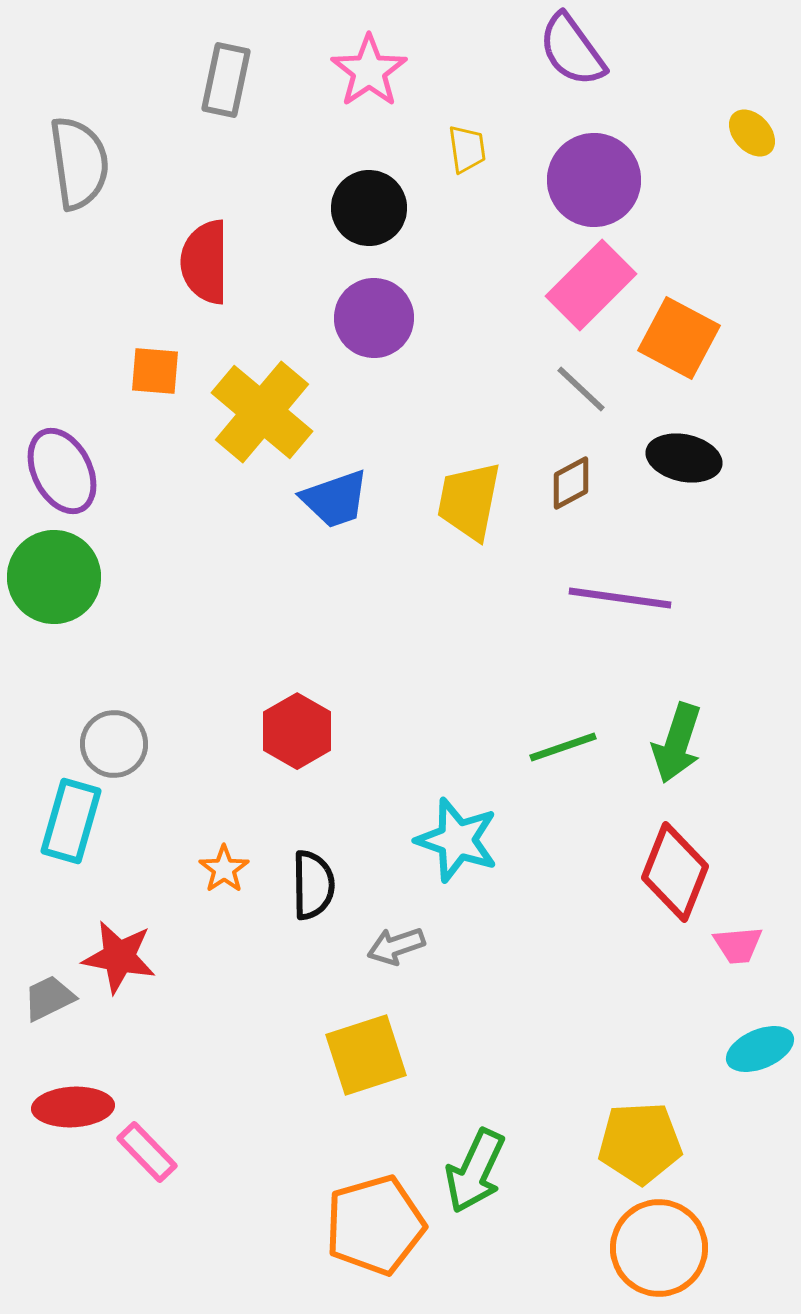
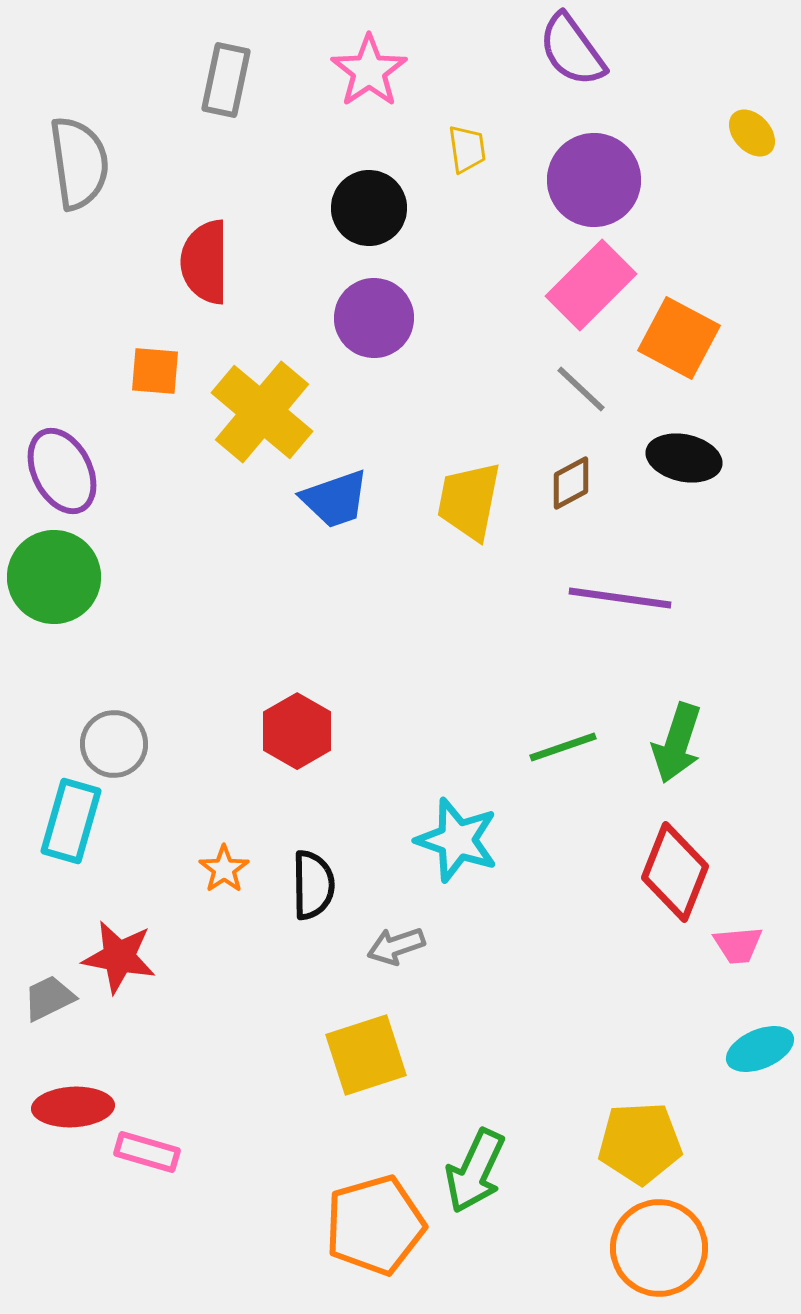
pink rectangle at (147, 1152): rotated 30 degrees counterclockwise
